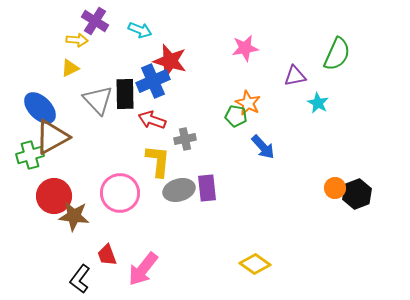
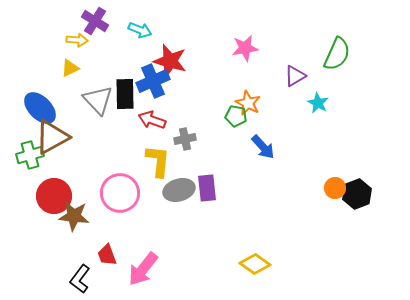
purple triangle: rotated 20 degrees counterclockwise
